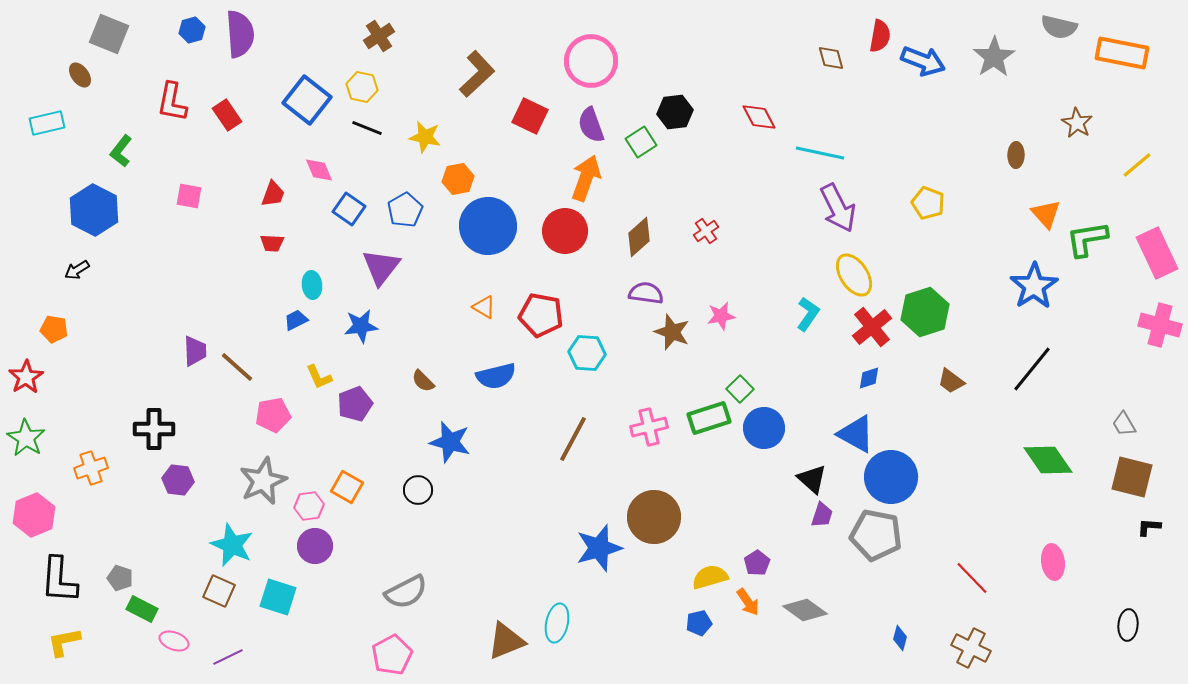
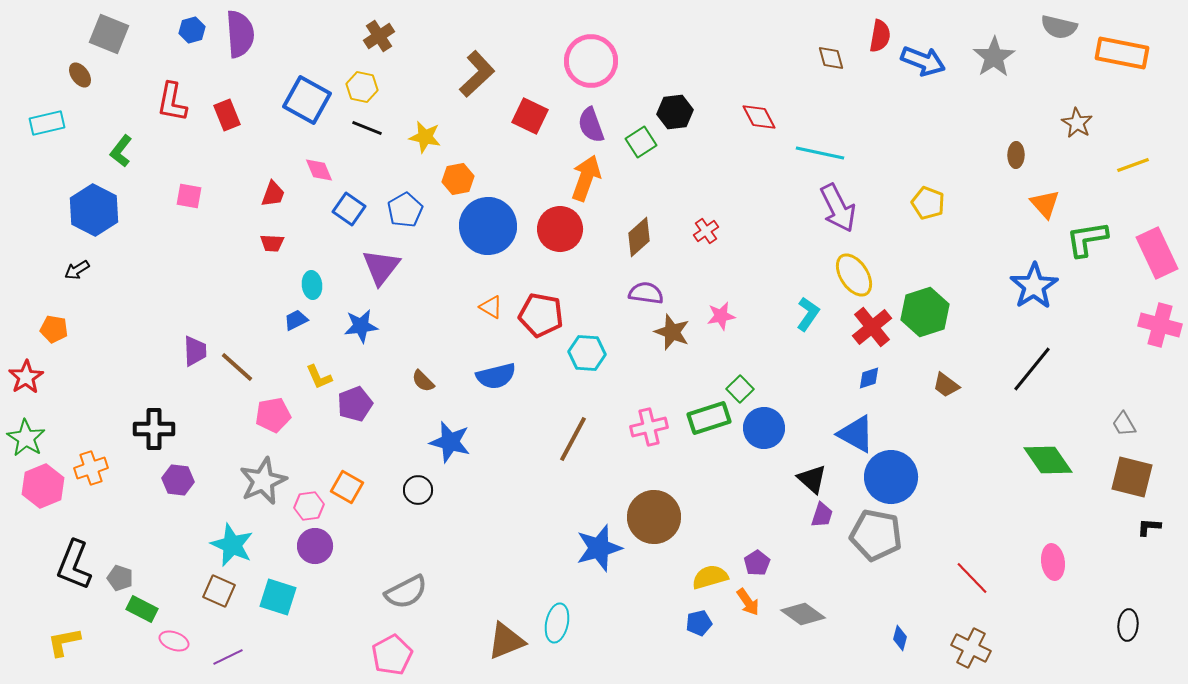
blue square at (307, 100): rotated 9 degrees counterclockwise
red rectangle at (227, 115): rotated 12 degrees clockwise
yellow line at (1137, 165): moved 4 px left; rotated 20 degrees clockwise
orange triangle at (1046, 214): moved 1 px left, 10 px up
red circle at (565, 231): moved 5 px left, 2 px up
orange triangle at (484, 307): moved 7 px right
brown trapezoid at (951, 381): moved 5 px left, 4 px down
pink hexagon at (34, 515): moved 9 px right, 29 px up
black L-shape at (59, 580): moved 15 px right, 15 px up; rotated 18 degrees clockwise
gray diamond at (805, 610): moved 2 px left, 4 px down
